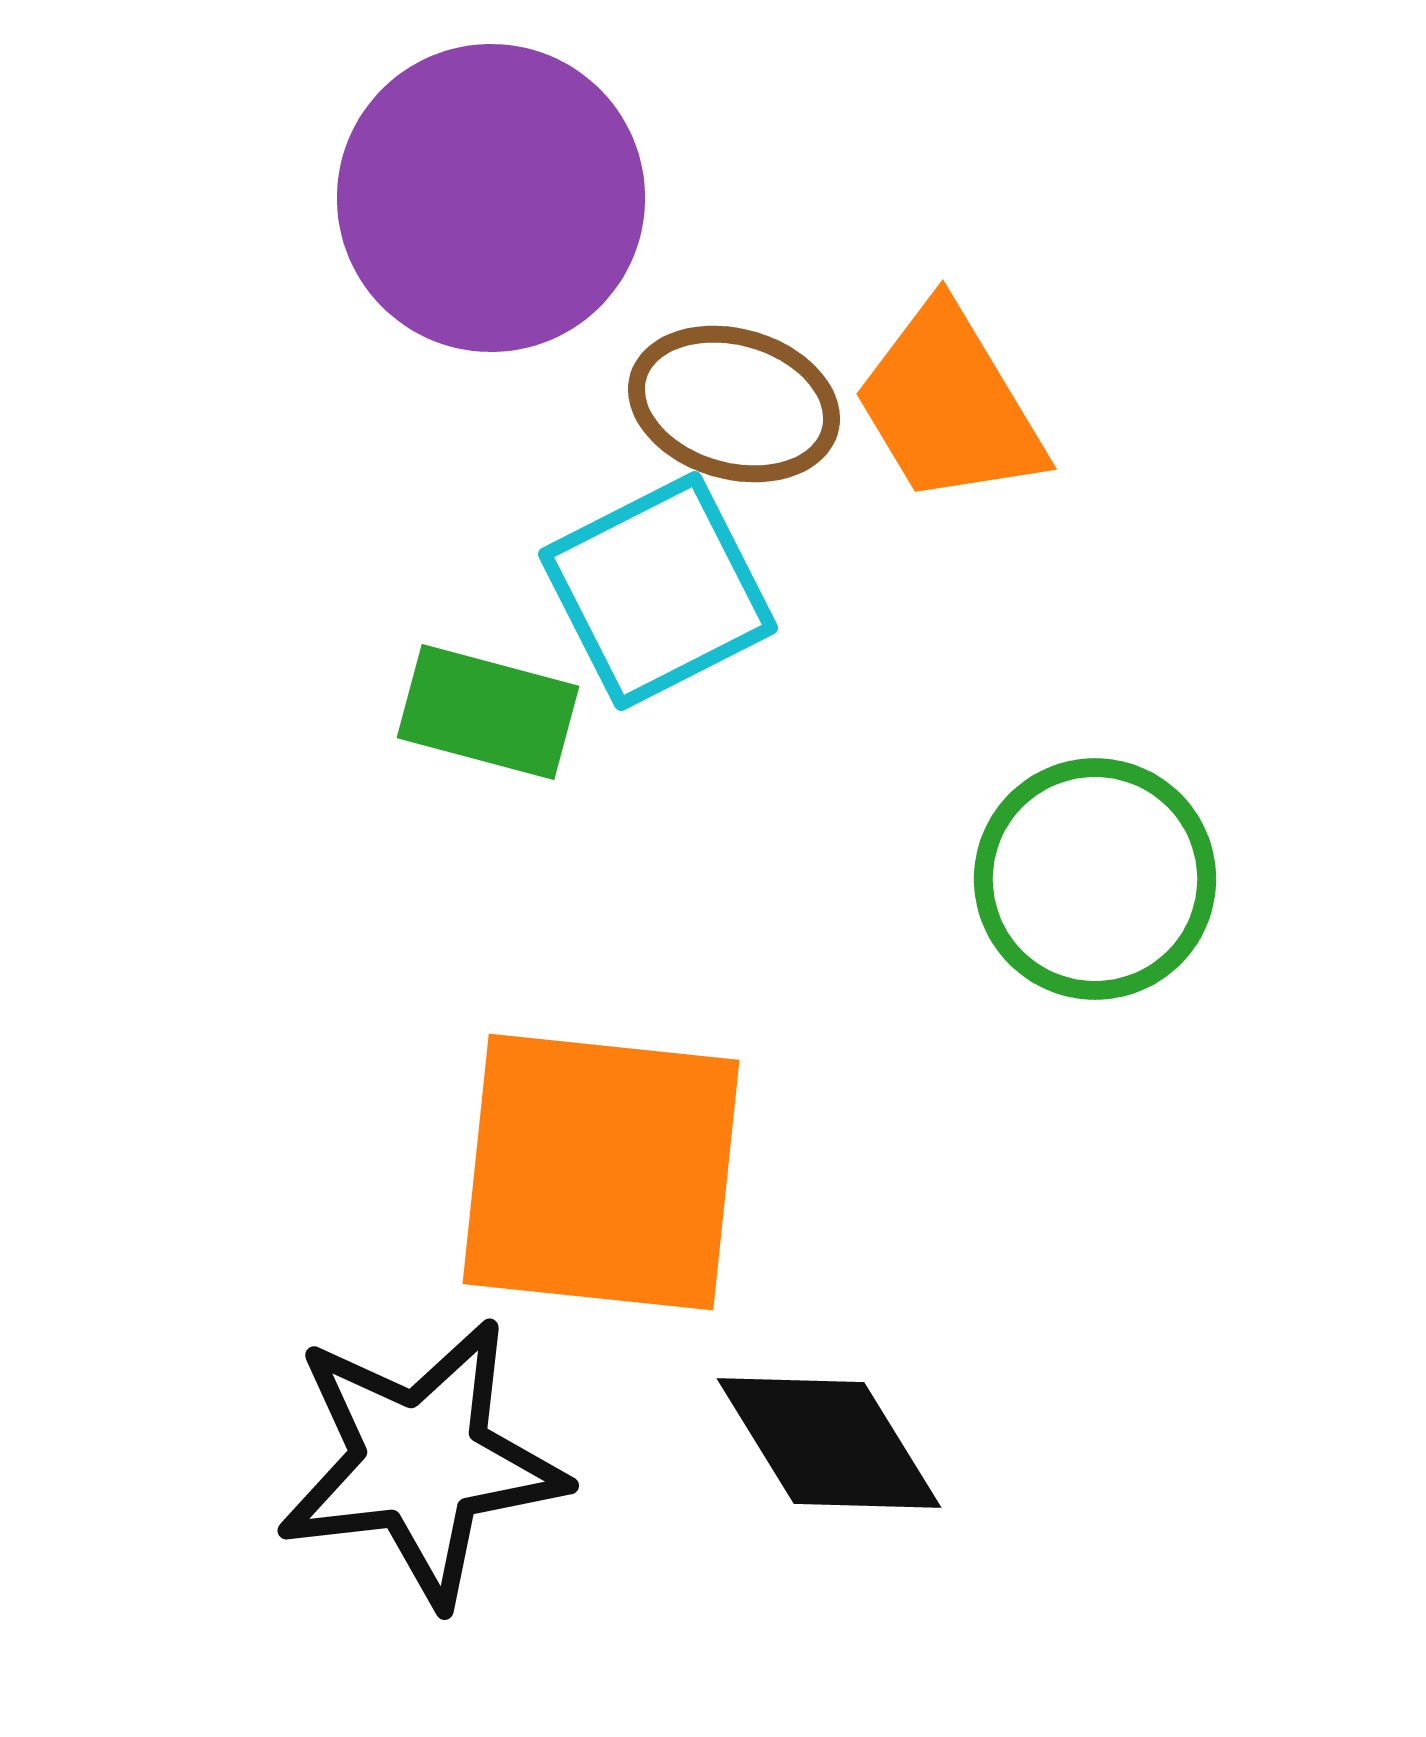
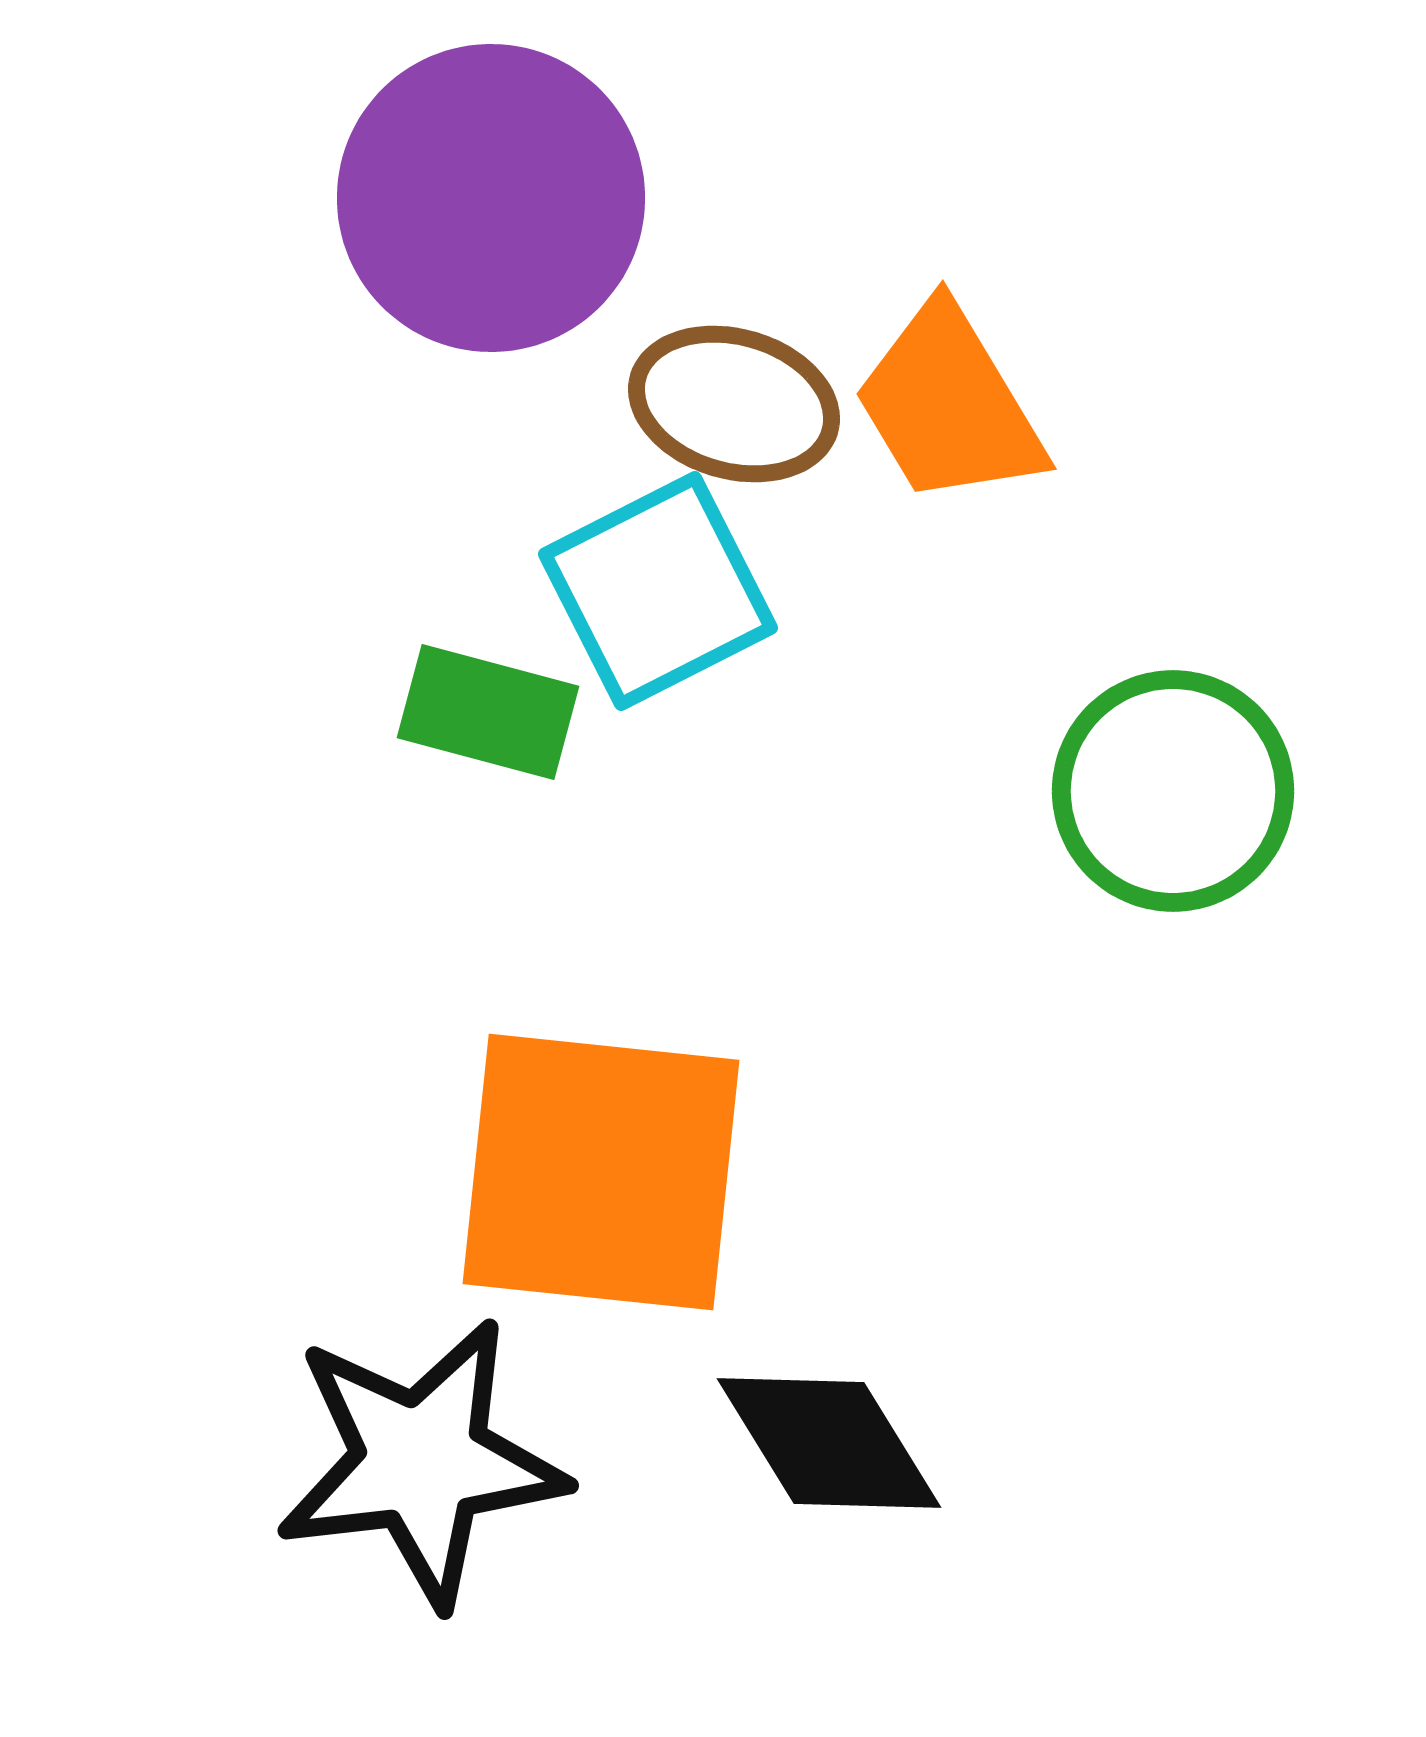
green circle: moved 78 px right, 88 px up
